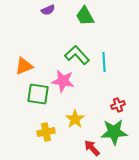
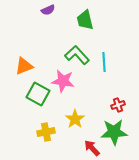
green trapezoid: moved 4 px down; rotated 15 degrees clockwise
green square: rotated 20 degrees clockwise
